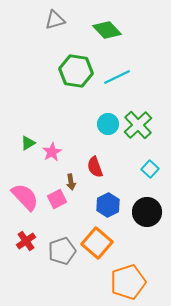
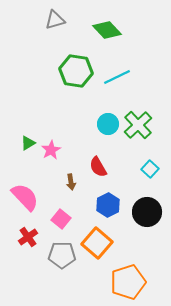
pink star: moved 1 px left, 2 px up
red semicircle: moved 3 px right; rotated 10 degrees counterclockwise
pink square: moved 4 px right, 20 px down; rotated 24 degrees counterclockwise
red cross: moved 2 px right, 4 px up
gray pentagon: moved 4 px down; rotated 20 degrees clockwise
